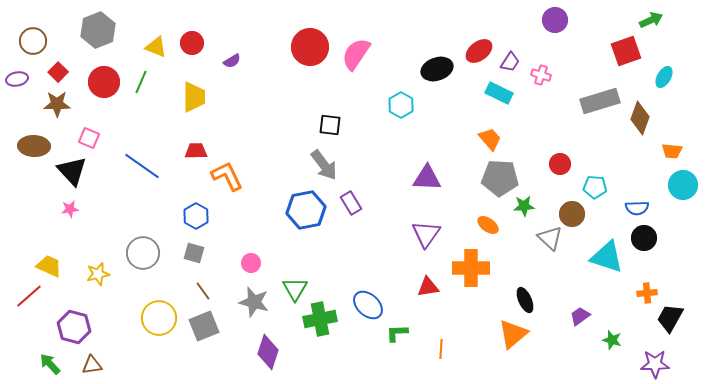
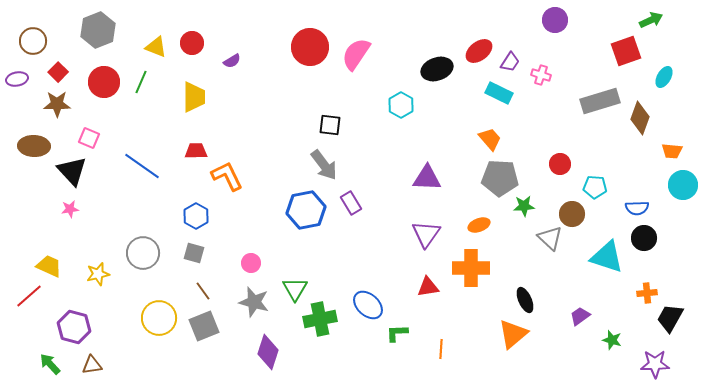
orange ellipse at (488, 225): moved 9 px left; rotated 55 degrees counterclockwise
